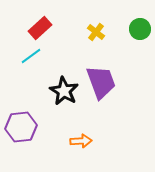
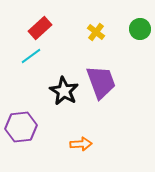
orange arrow: moved 3 px down
